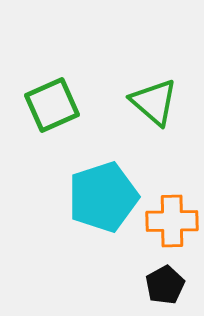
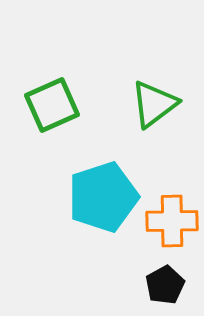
green triangle: moved 2 px down; rotated 42 degrees clockwise
